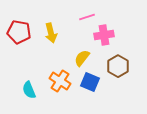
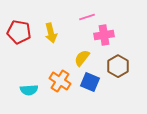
cyan semicircle: rotated 72 degrees counterclockwise
